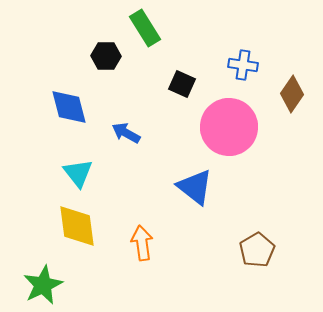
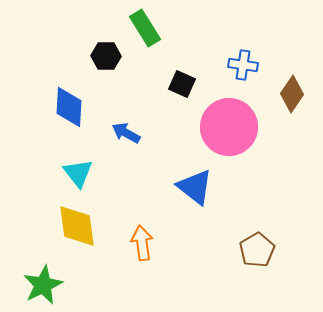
blue diamond: rotated 18 degrees clockwise
